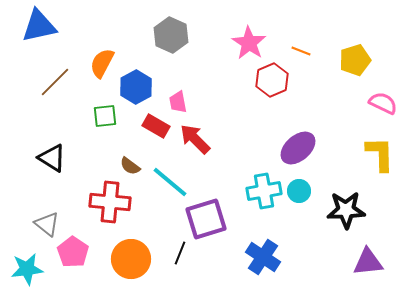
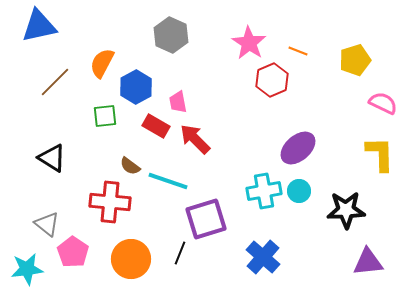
orange line: moved 3 px left
cyan line: moved 2 px left, 1 px up; rotated 21 degrees counterclockwise
blue cross: rotated 8 degrees clockwise
